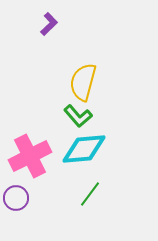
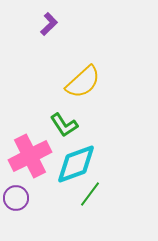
yellow semicircle: rotated 147 degrees counterclockwise
green L-shape: moved 14 px left, 9 px down; rotated 8 degrees clockwise
cyan diamond: moved 8 px left, 15 px down; rotated 15 degrees counterclockwise
